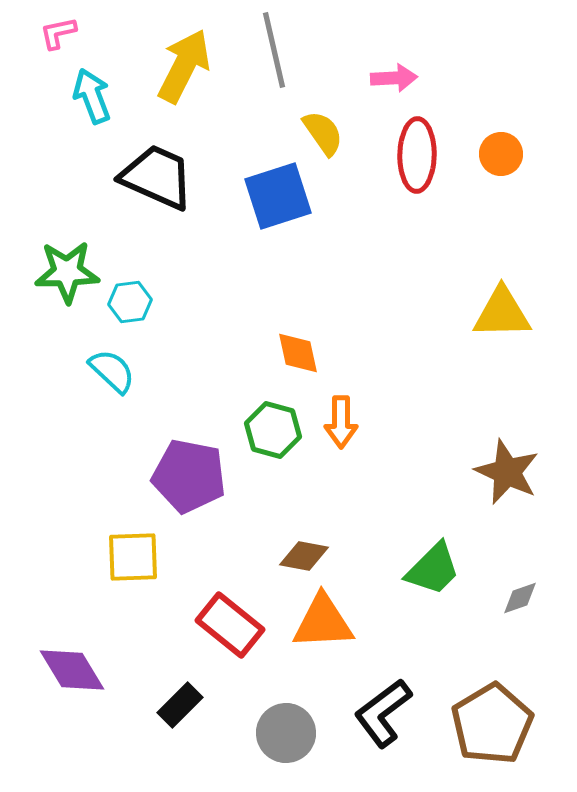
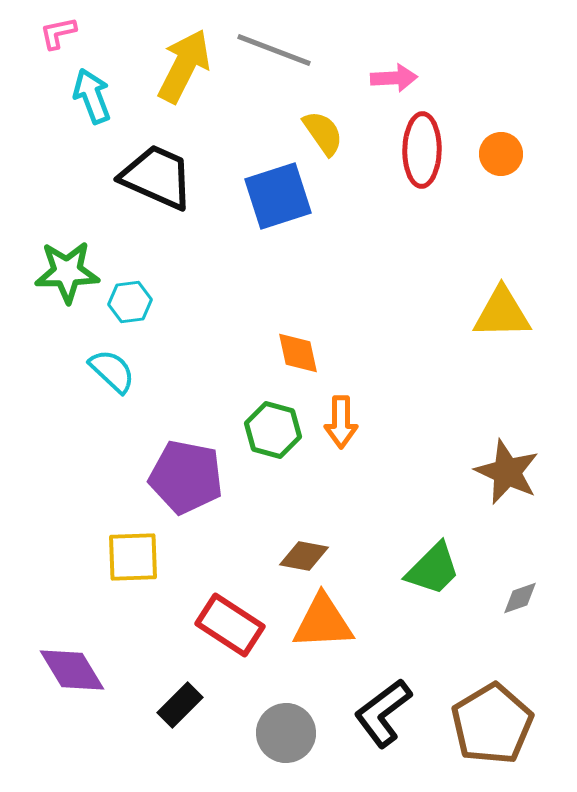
gray line: rotated 56 degrees counterclockwise
red ellipse: moved 5 px right, 5 px up
purple pentagon: moved 3 px left, 1 px down
red rectangle: rotated 6 degrees counterclockwise
